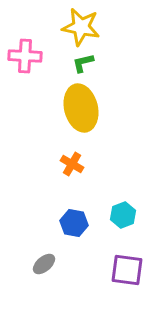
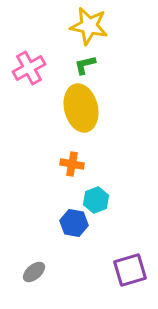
yellow star: moved 8 px right, 1 px up
pink cross: moved 4 px right, 12 px down; rotated 32 degrees counterclockwise
green L-shape: moved 2 px right, 2 px down
orange cross: rotated 20 degrees counterclockwise
cyan hexagon: moved 27 px left, 15 px up
gray ellipse: moved 10 px left, 8 px down
purple square: moved 3 px right; rotated 24 degrees counterclockwise
